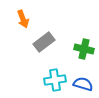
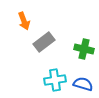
orange arrow: moved 1 px right, 2 px down
